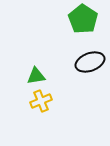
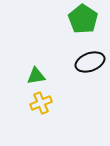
yellow cross: moved 2 px down
